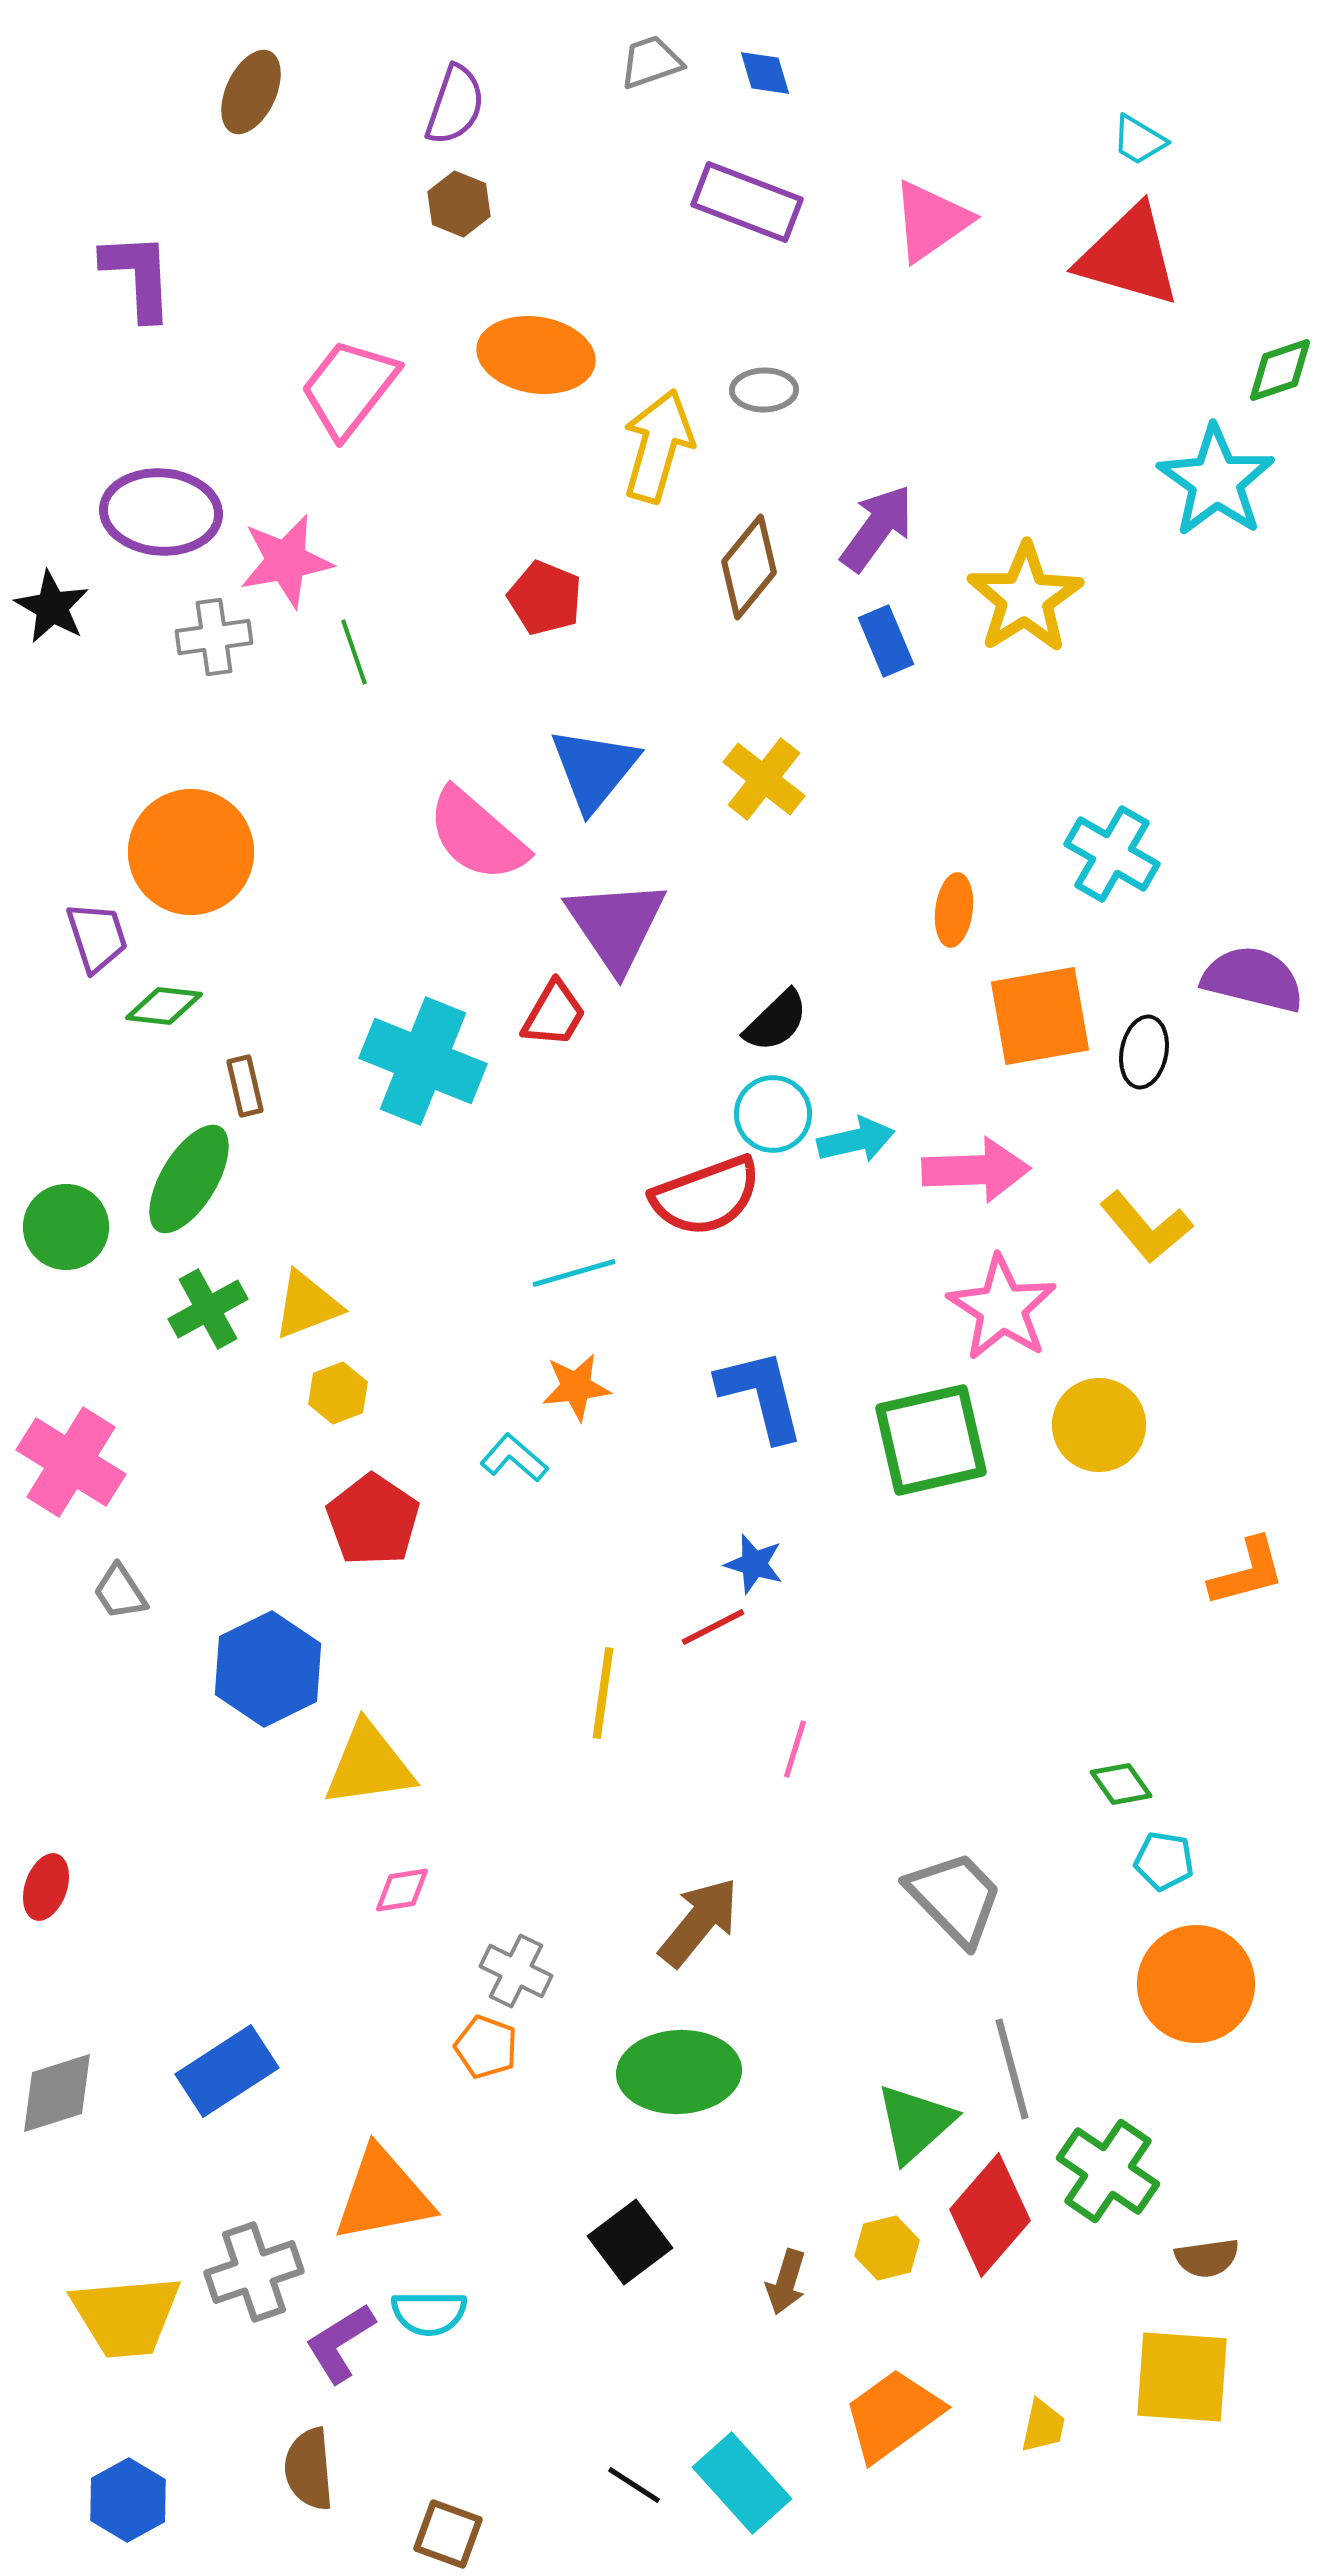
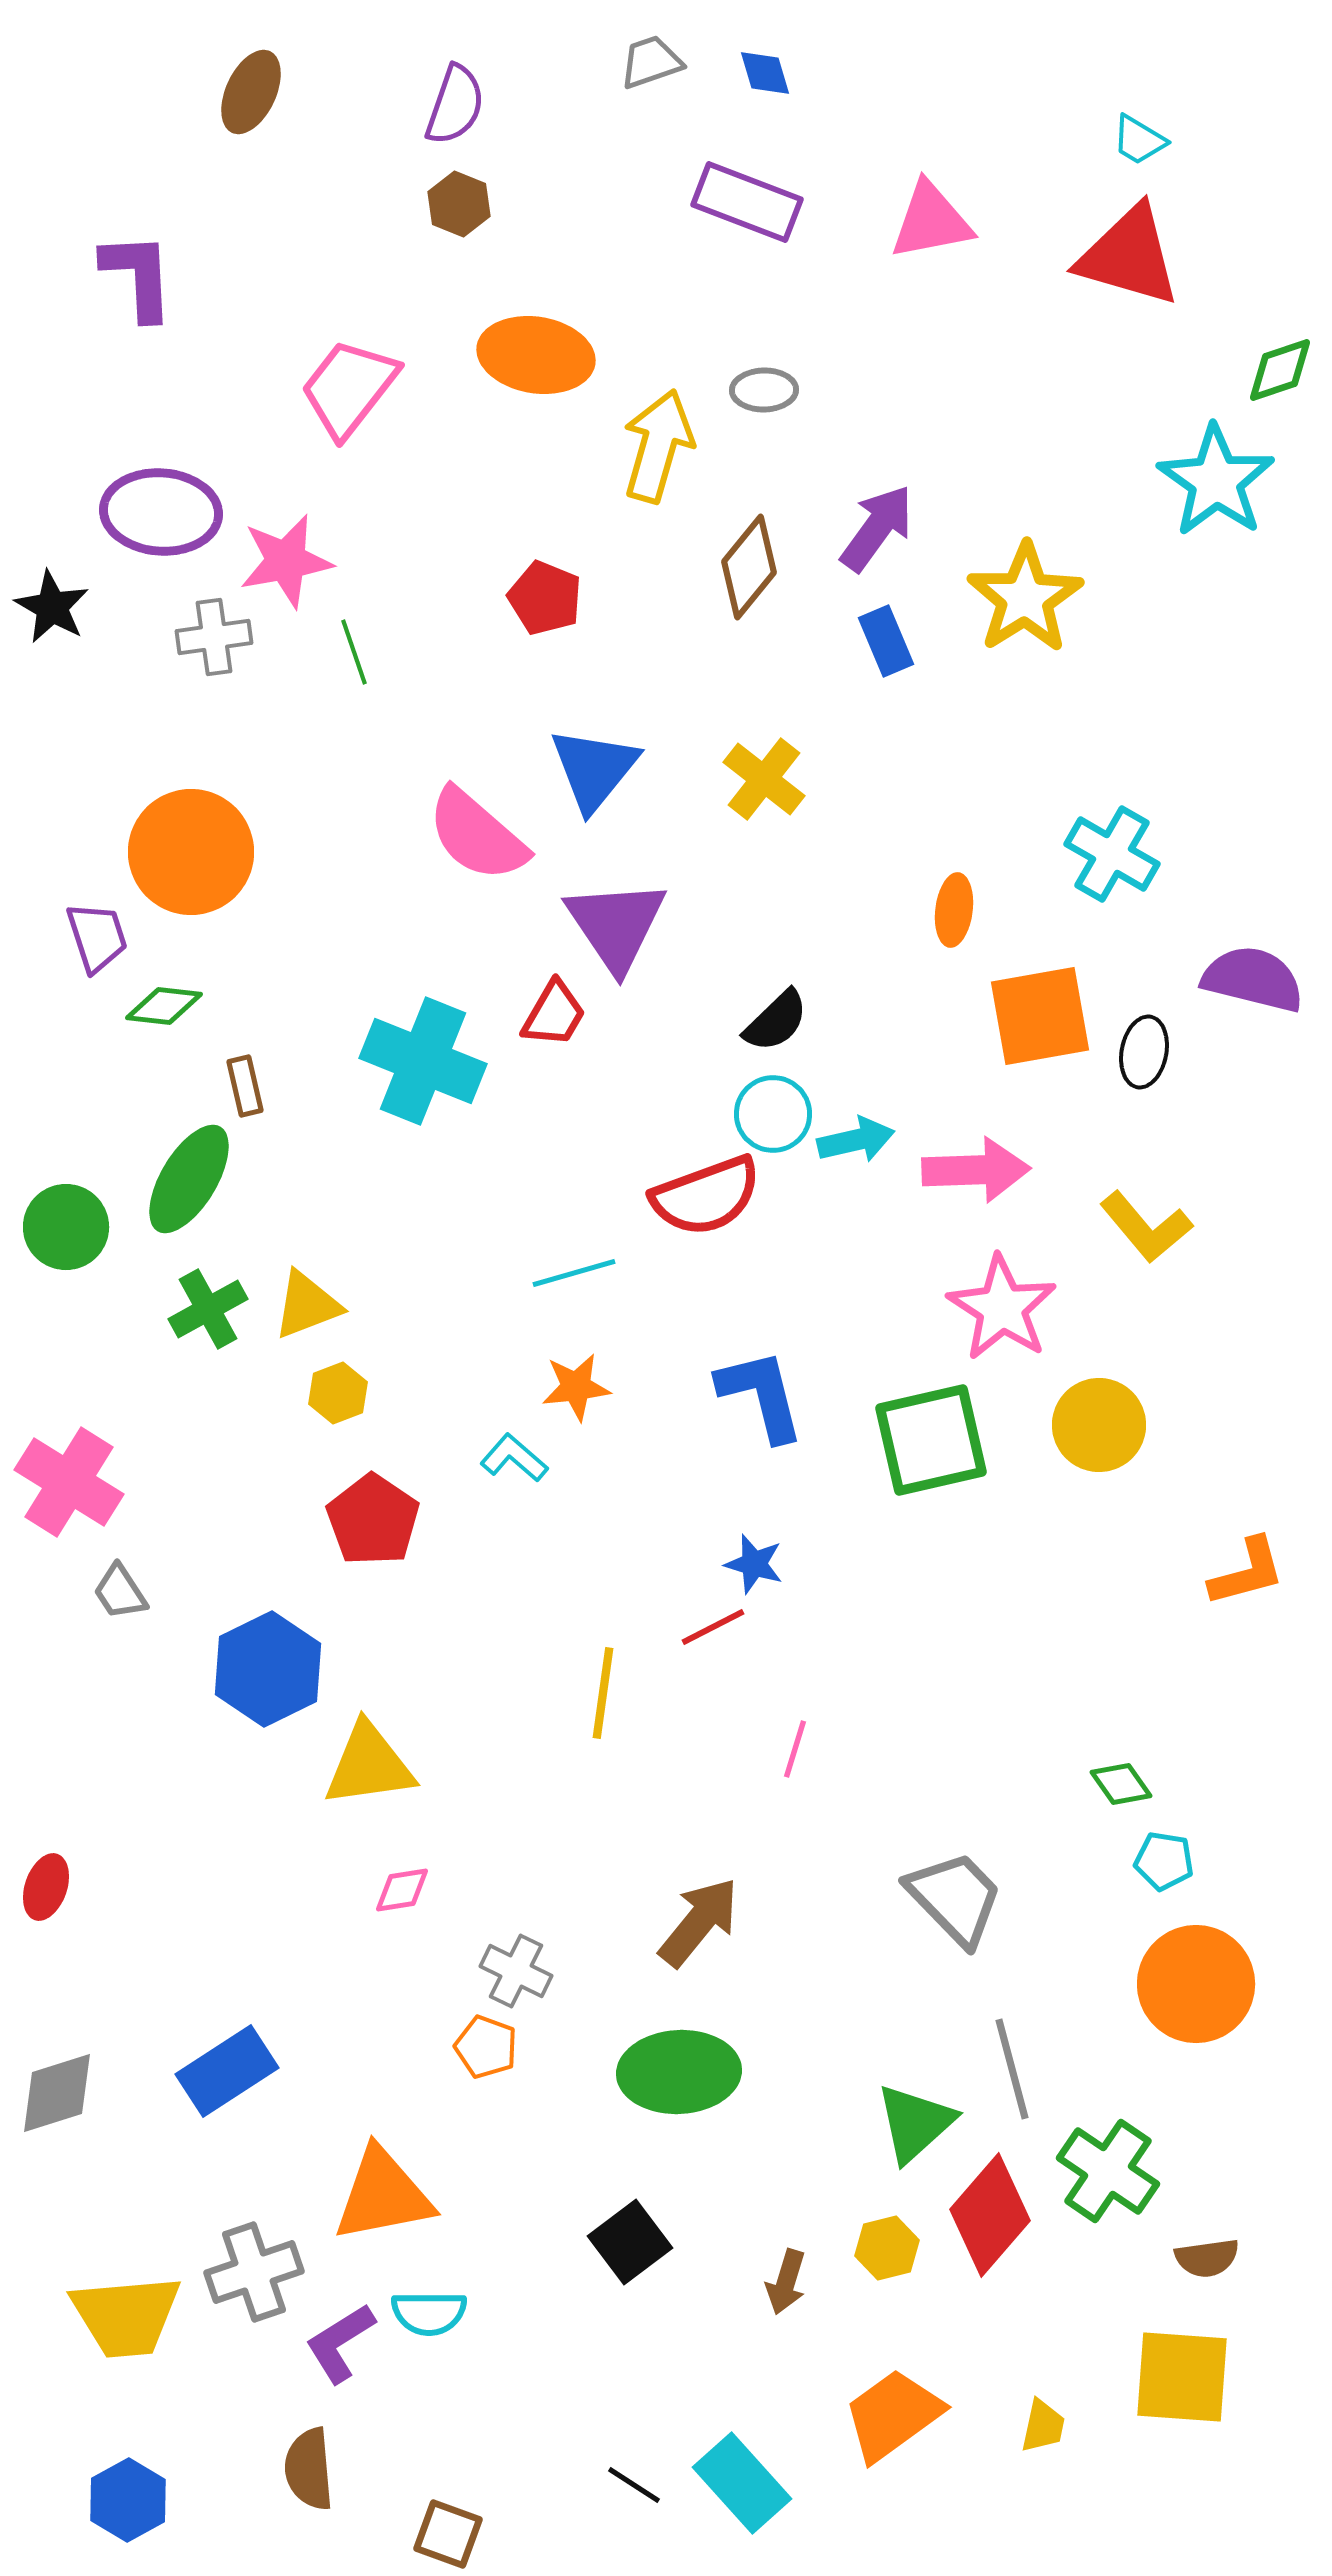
pink triangle at (931, 221): rotated 24 degrees clockwise
pink cross at (71, 1462): moved 2 px left, 20 px down
